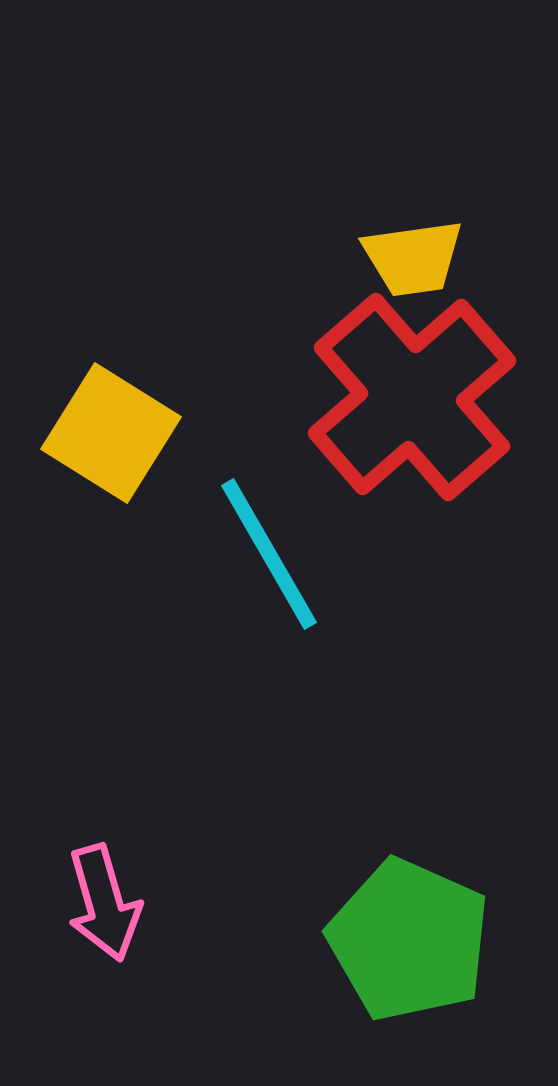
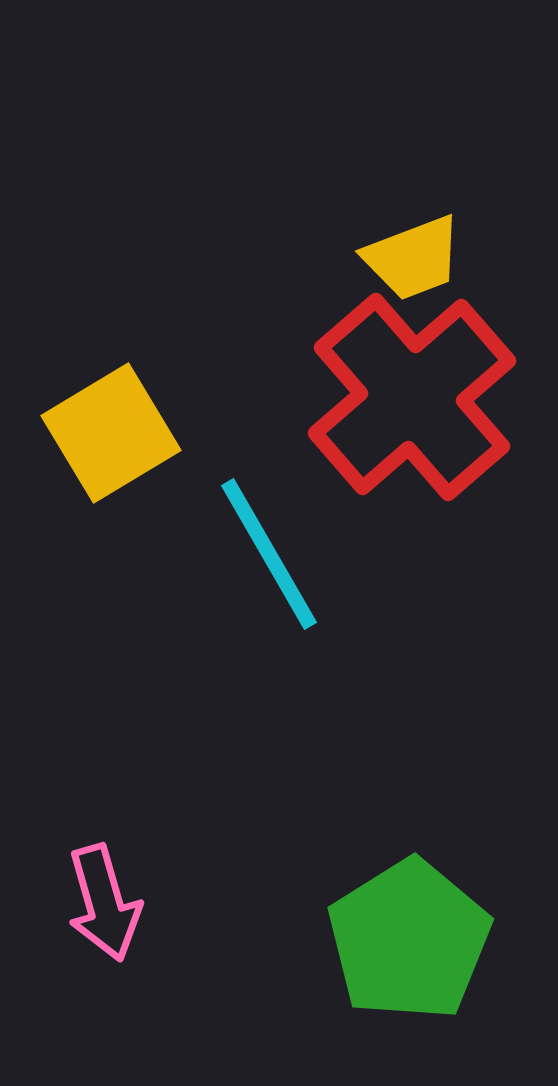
yellow trapezoid: rotated 13 degrees counterclockwise
yellow square: rotated 27 degrees clockwise
green pentagon: rotated 16 degrees clockwise
